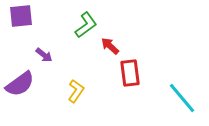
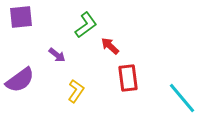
purple square: moved 1 px down
purple arrow: moved 13 px right
red rectangle: moved 2 px left, 5 px down
purple semicircle: moved 4 px up
